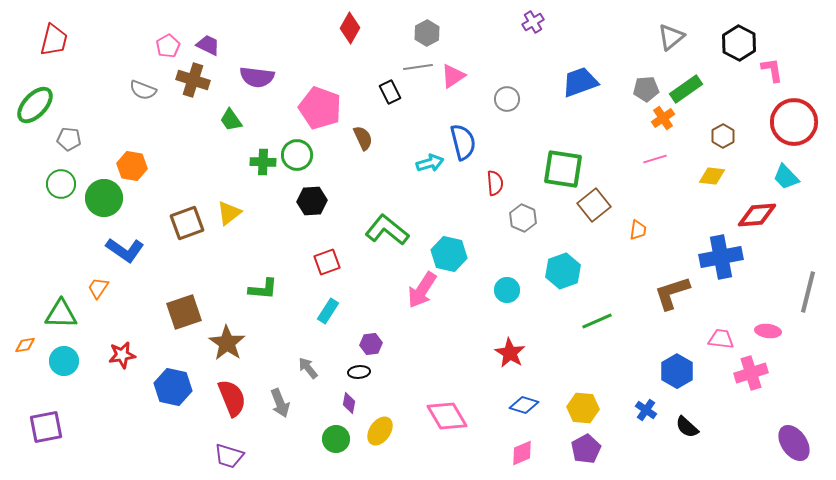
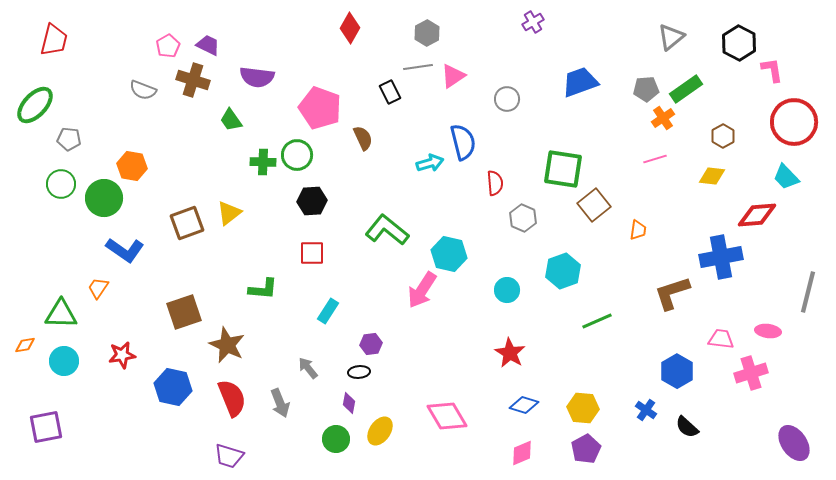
red square at (327, 262): moved 15 px left, 9 px up; rotated 20 degrees clockwise
brown star at (227, 343): moved 2 px down; rotated 9 degrees counterclockwise
